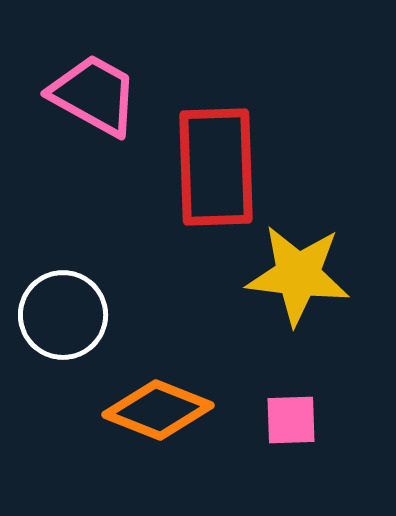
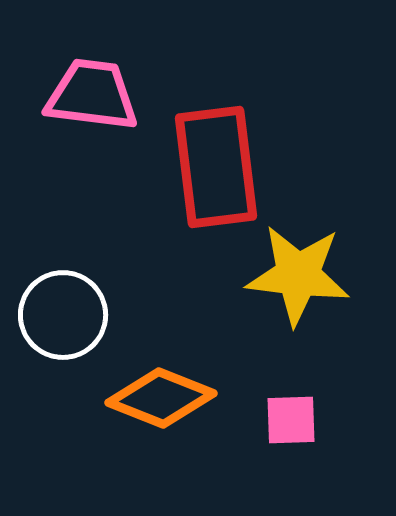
pink trapezoid: moved 2 px left; rotated 22 degrees counterclockwise
red rectangle: rotated 5 degrees counterclockwise
orange diamond: moved 3 px right, 12 px up
